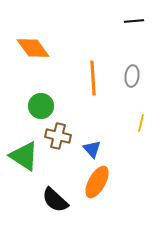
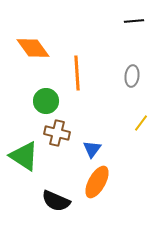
orange line: moved 16 px left, 5 px up
green circle: moved 5 px right, 5 px up
yellow line: rotated 24 degrees clockwise
brown cross: moved 1 px left, 3 px up
blue triangle: rotated 18 degrees clockwise
black semicircle: moved 1 px right, 1 px down; rotated 20 degrees counterclockwise
